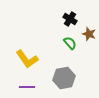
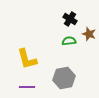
green semicircle: moved 1 px left, 2 px up; rotated 56 degrees counterclockwise
yellow L-shape: rotated 20 degrees clockwise
